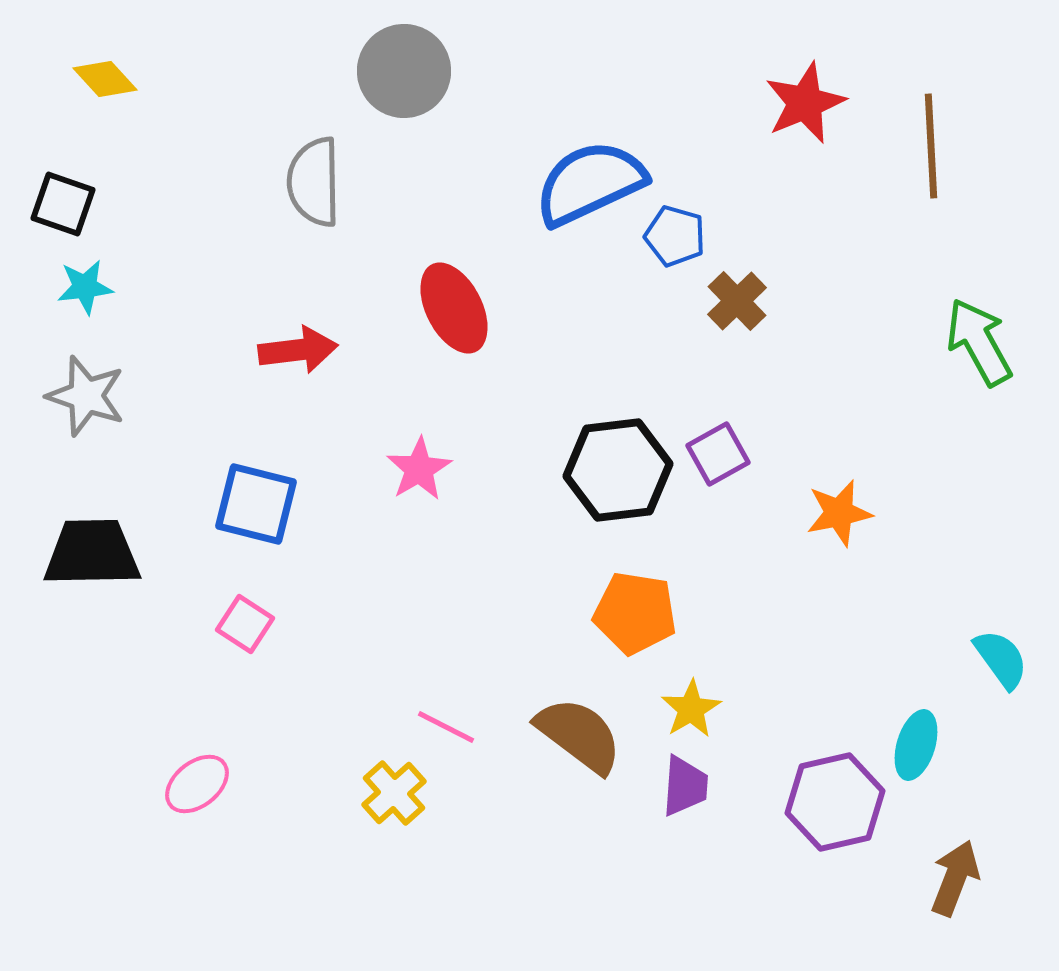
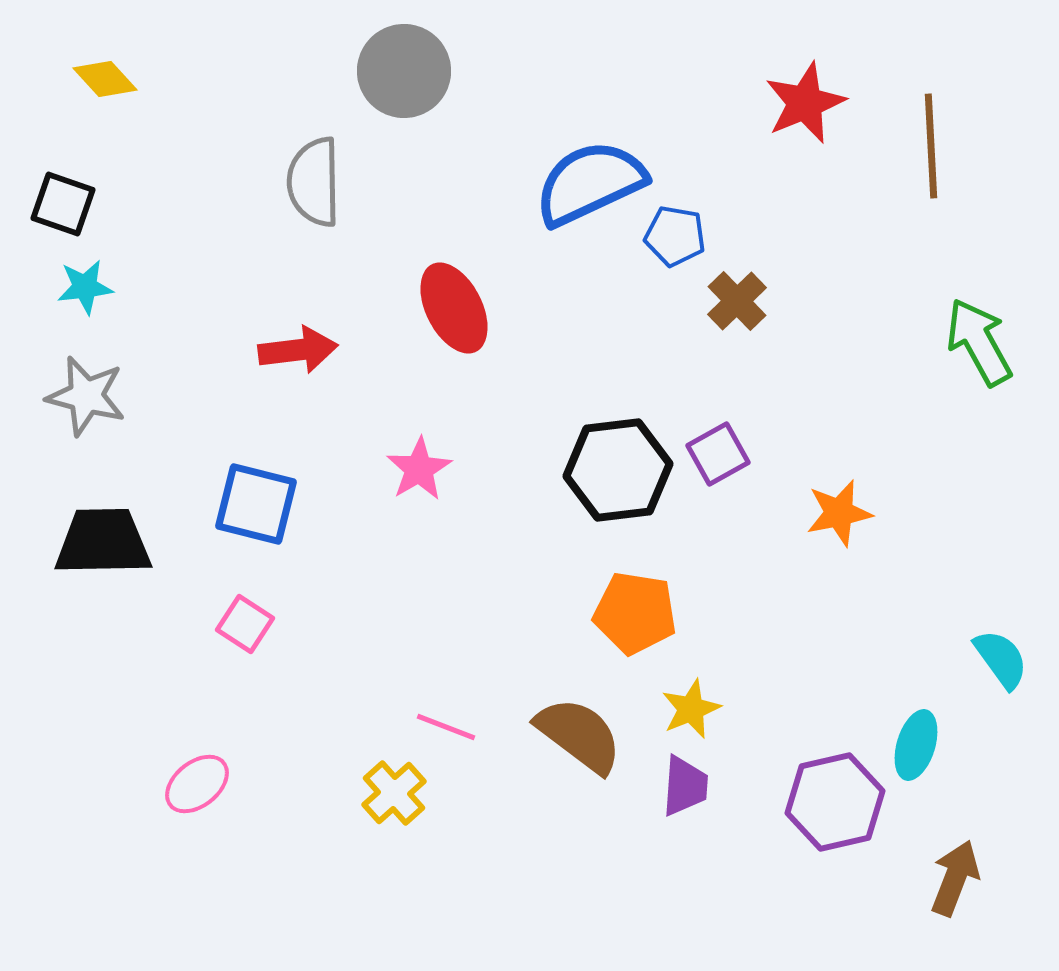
blue pentagon: rotated 6 degrees counterclockwise
gray star: rotated 4 degrees counterclockwise
black trapezoid: moved 11 px right, 11 px up
yellow star: rotated 8 degrees clockwise
pink line: rotated 6 degrees counterclockwise
